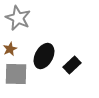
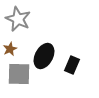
gray star: moved 1 px down
black rectangle: rotated 24 degrees counterclockwise
gray square: moved 3 px right
